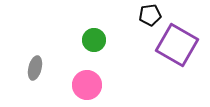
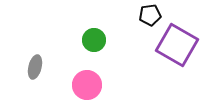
gray ellipse: moved 1 px up
